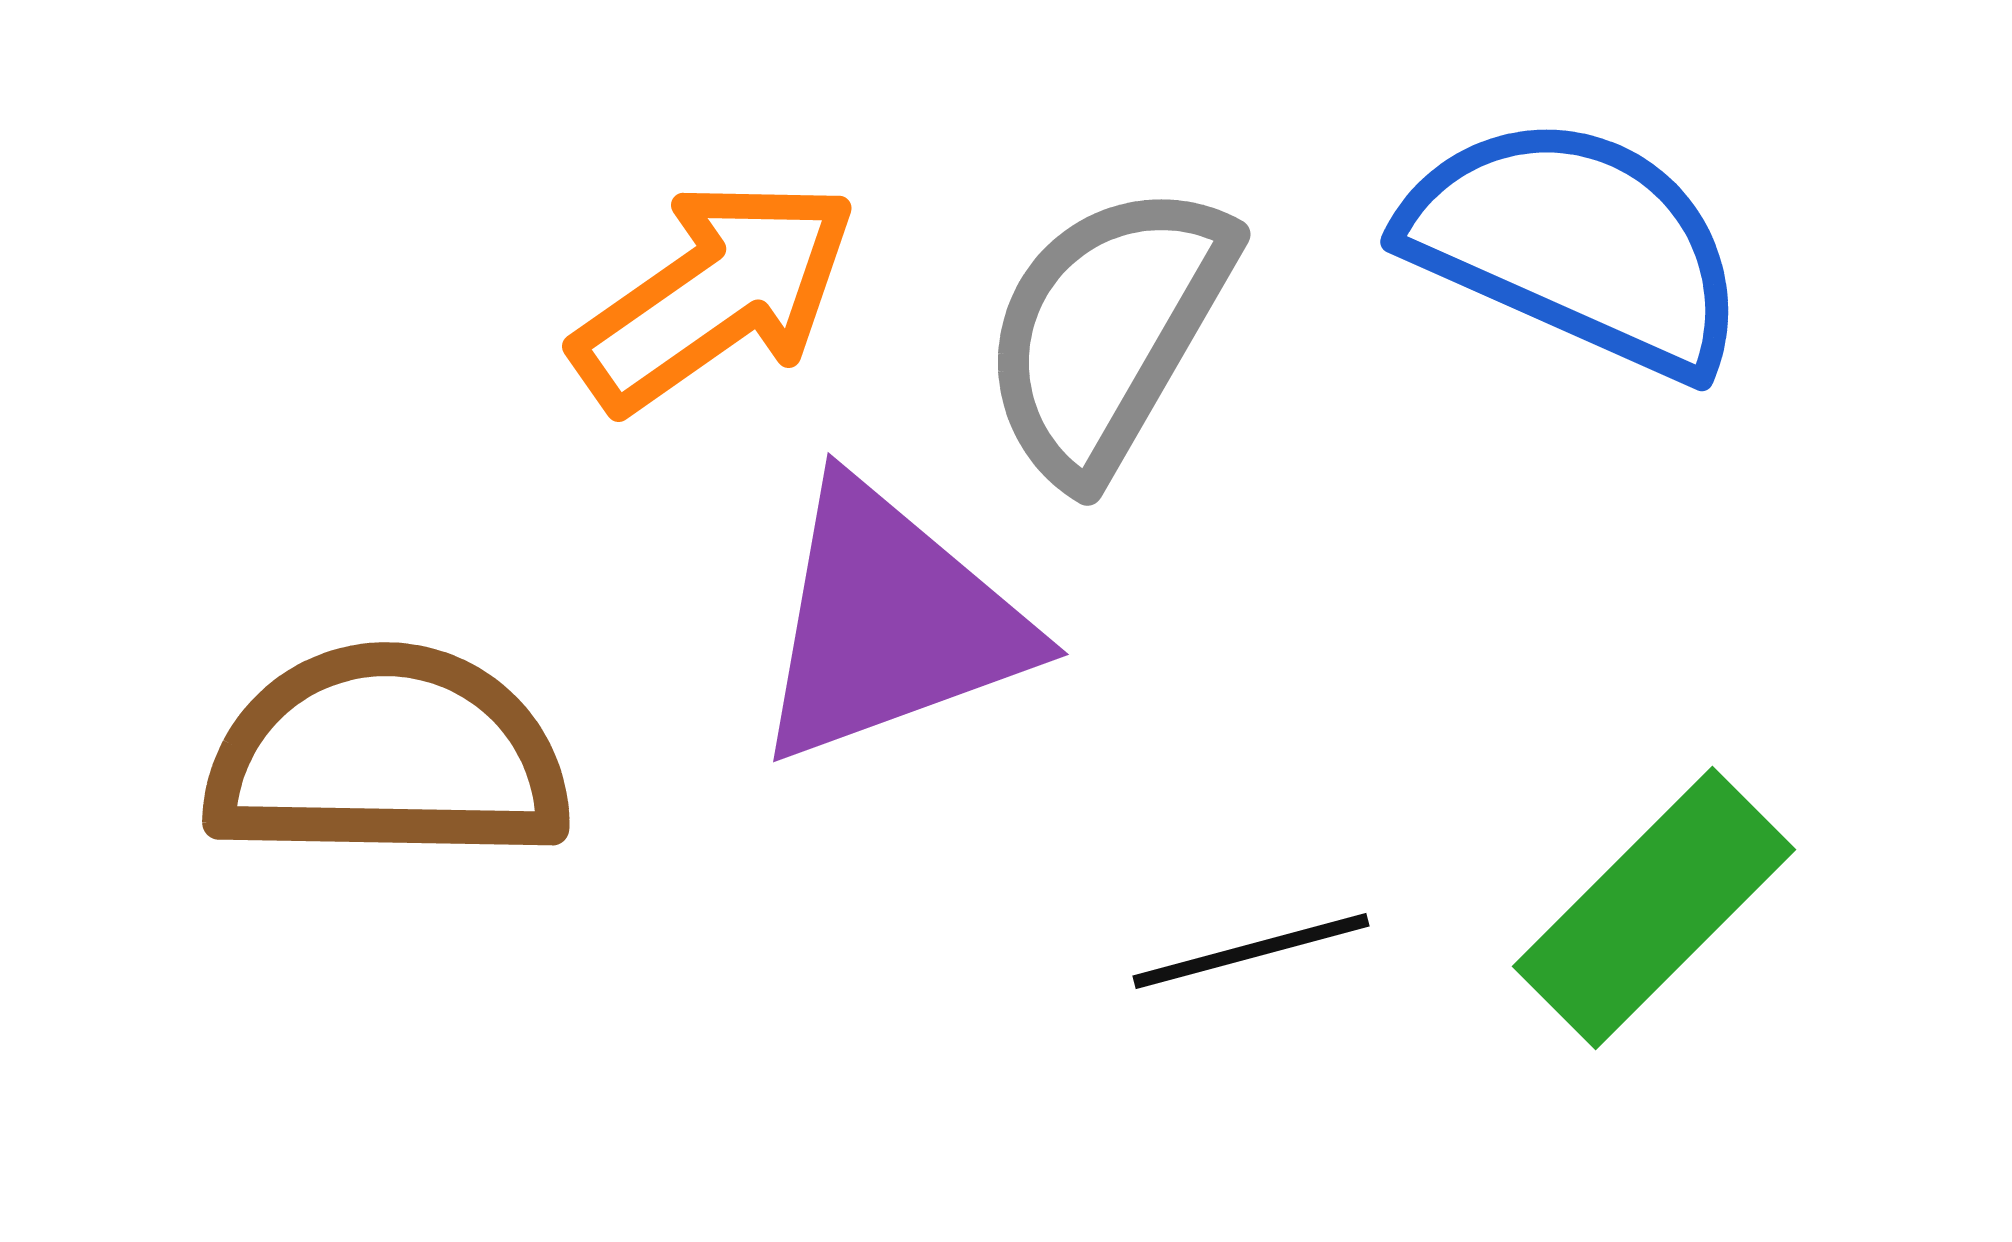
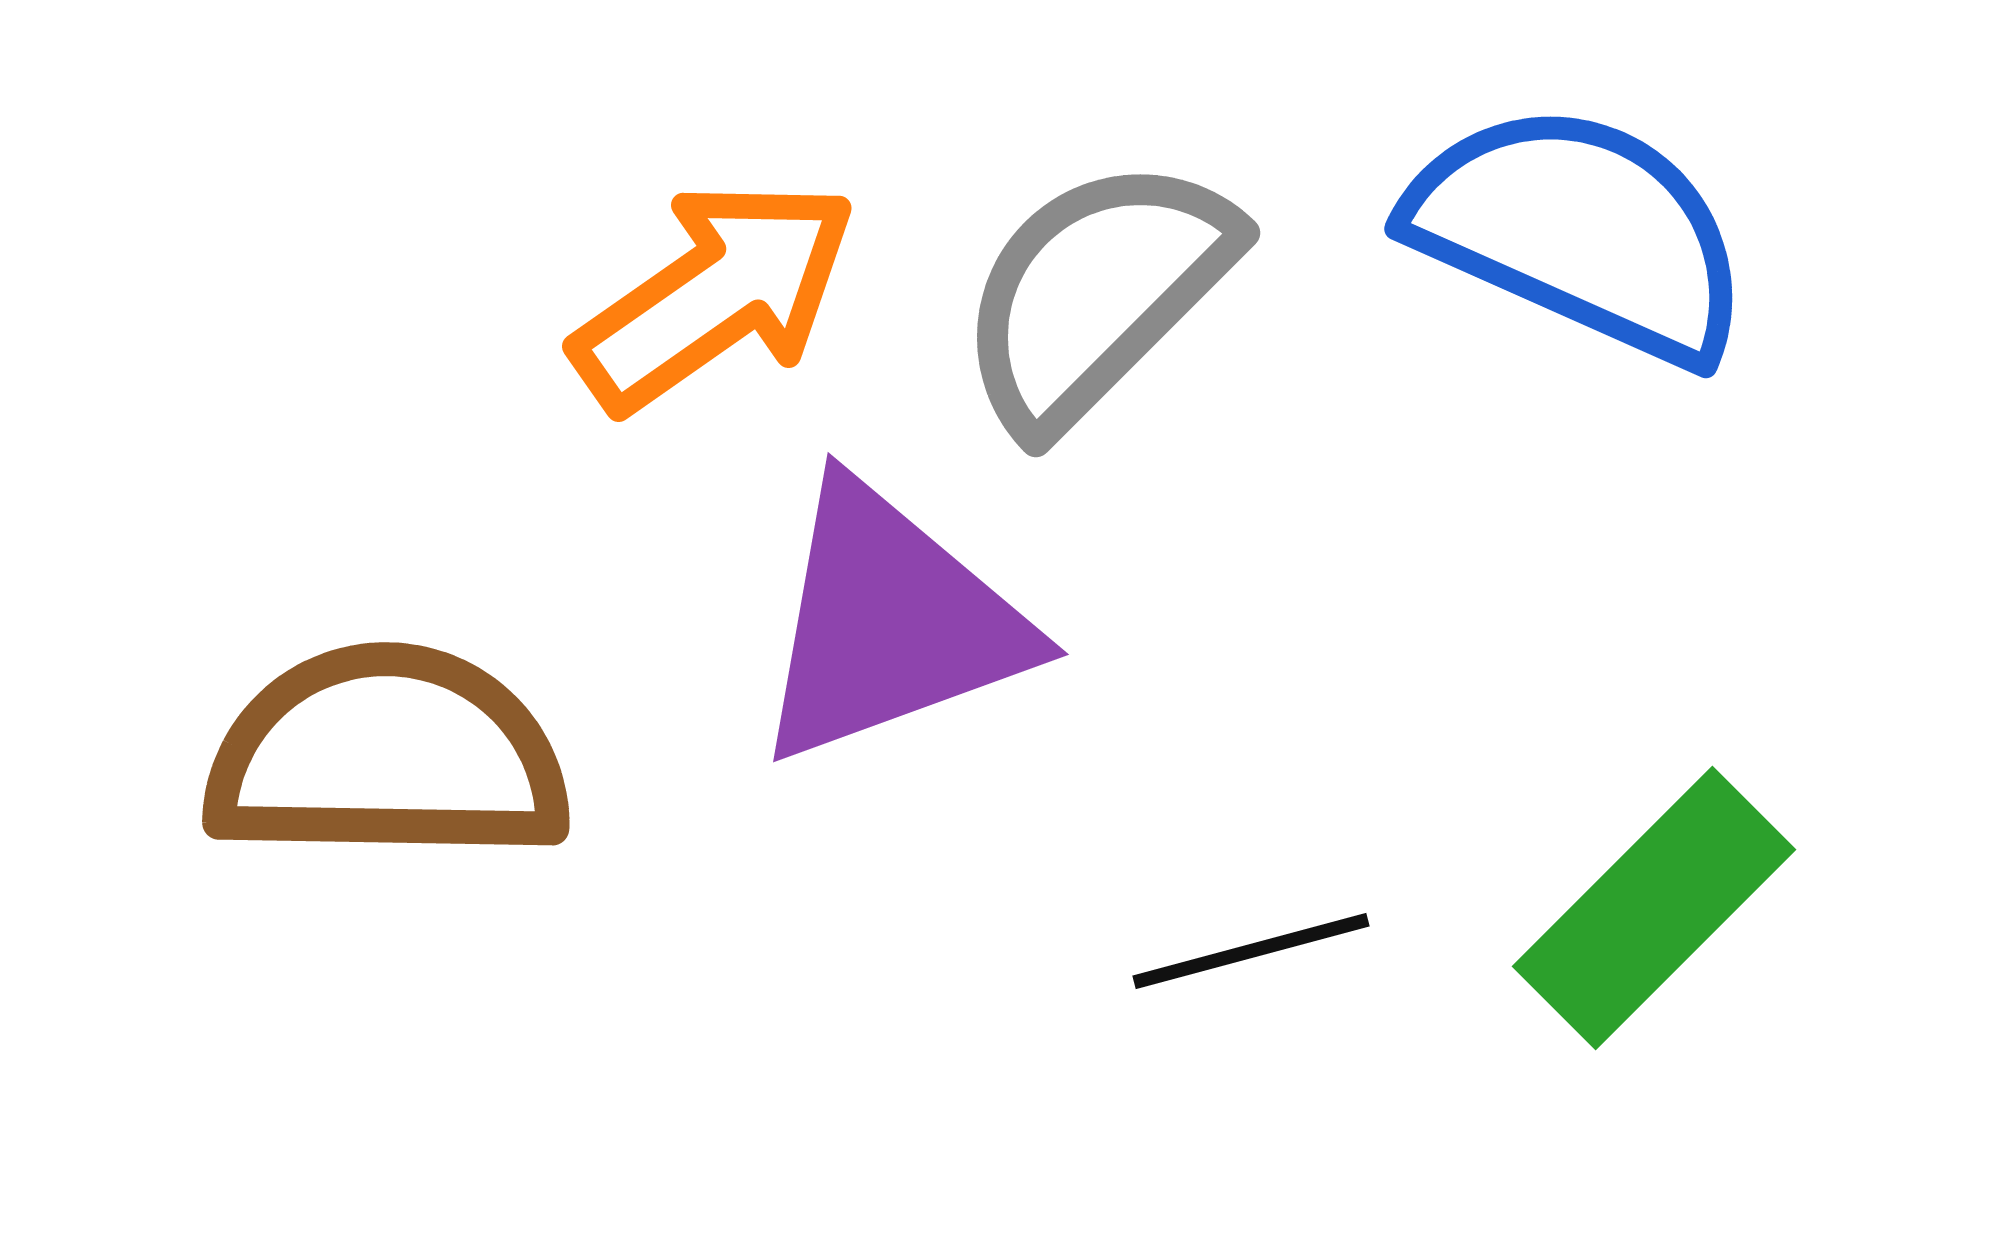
blue semicircle: moved 4 px right, 13 px up
gray semicircle: moved 11 px left, 38 px up; rotated 15 degrees clockwise
